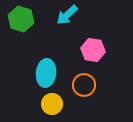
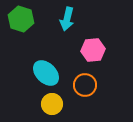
cyan arrow: moved 4 px down; rotated 35 degrees counterclockwise
pink hexagon: rotated 15 degrees counterclockwise
cyan ellipse: rotated 52 degrees counterclockwise
orange circle: moved 1 px right
